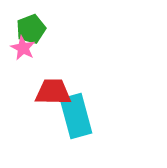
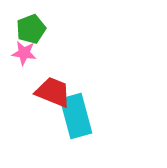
pink star: moved 1 px right, 5 px down; rotated 20 degrees counterclockwise
red trapezoid: rotated 21 degrees clockwise
